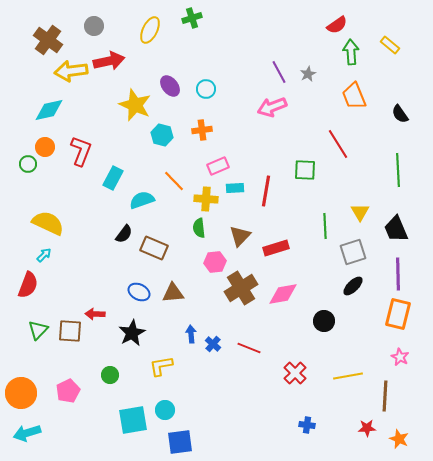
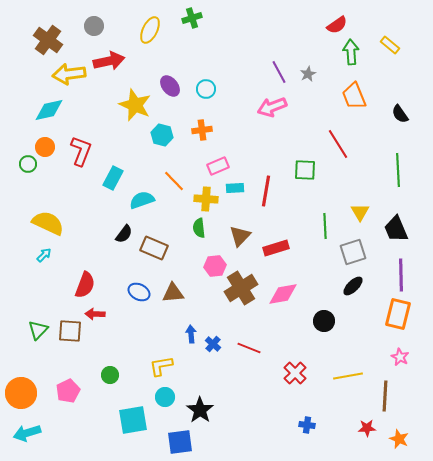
yellow arrow at (71, 71): moved 2 px left, 3 px down
pink hexagon at (215, 262): moved 4 px down
purple line at (398, 274): moved 3 px right, 1 px down
red semicircle at (28, 285): moved 57 px right
black star at (132, 333): moved 68 px right, 77 px down; rotated 8 degrees counterclockwise
cyan circle at (165, 410): moved 13 px up
